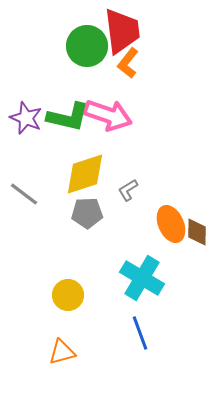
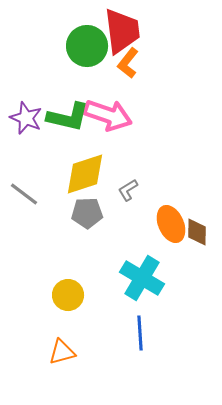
blue line: rotated 16 degrees clockwise
